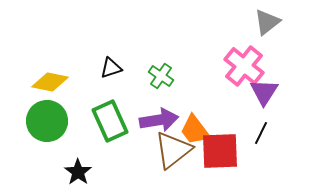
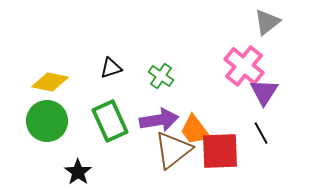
black line: rotated 55 degrees counterclockwise
